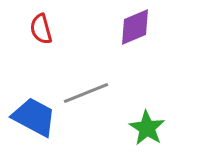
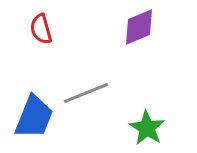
purple diamond: moved 4 px right
blue trapezoid: rotated 84 degrees clockwise
